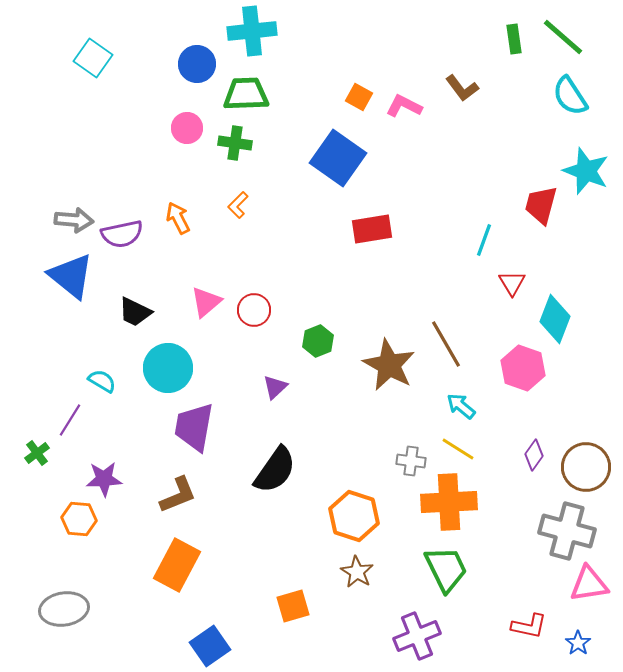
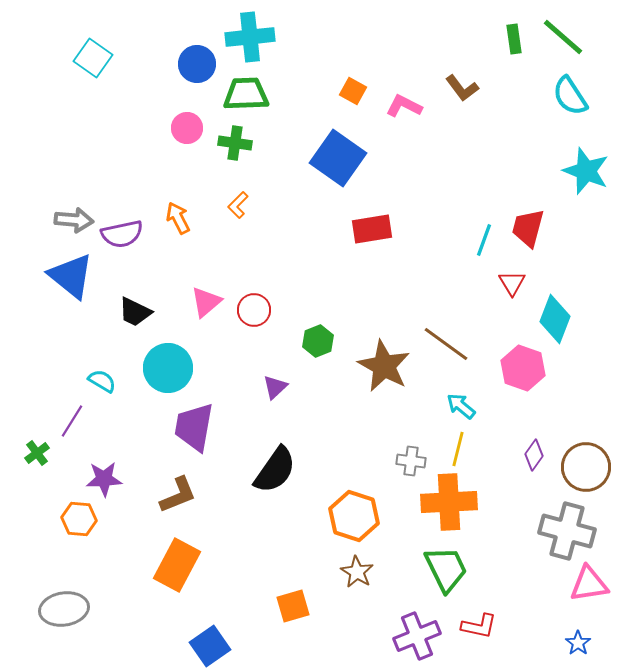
cyan cross at (252, 31): moved 2 px left, 6 px down
orange square at (359, 97): moved 6 px left, 6 px up
red trapezoid at (541, 205): moved 13 px left, 23 px down
brown line at (446, 344): rotated 24 degrees counterclockwise
brown star at (389, 365): moved 5 px left, 1 px down
purple line at (70, 420): moved 2 px right, 1 px down
yellow line at (458, 449): rotated 72 degrees clockwise
red L-shape at (529, 626): moved 50 px left
